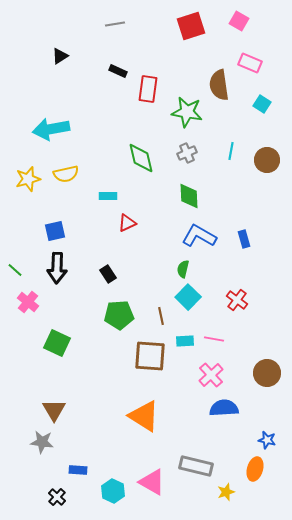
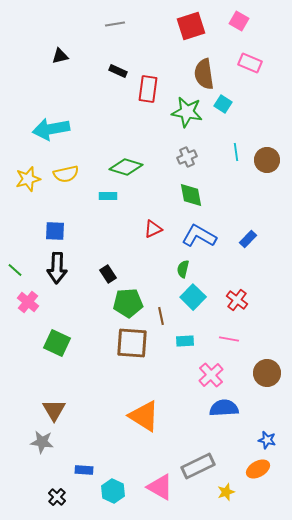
black triangle at (60, 56): rotated 18 degrees clockwise
brown semicircle at (219, 85): moved 15 px left, 11 px up
cyan square at (262, 104): moved 39 px left
cyan line at (231, 151): moved 5 px right, 1 px down; rotated 18 degrees counterclockwise
gray cross at (187, 153): moved 4 px down
green diamond at (141, 158): moved 15 px left, 9 px down; rotated 60 degrees counterclockwise
green diamond at (189, 196): moved 2 px right, 1 px up; rotated 8 degrees counterclockwise
red triangle at (127, 223): moved 26 px right, 6 px down
blue square at (55, 231): rotated 15 degrees clockwise
blue rectangle at (244, 239): moved 4 px right; rotated 60 degrees clockwise
cyan square at (188, 297): moved 5 px right
green pentagon at (119, 315): moved 9 px right, 12 px up
pink line at (214, 339): moved 15 px right
brown square at (150, 356): moved 18 px left, 13 px up
gray rectangle at (196, 466): moved 2 px right; rotated 40 degrees counterclockwise
orange ellipse at (255, 469): moved 3 px right; rotated 45 degrees clockwise
blue rectangle at (78, 470): moved 6 px right
pink triangle at (152, 482): moved 8 px right, 5 px down
